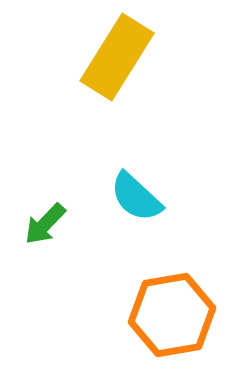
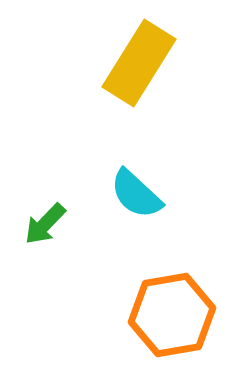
yellow rectangle: moved 22 px right, 6 px down
cyan semicircle: moved 3 px up
